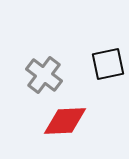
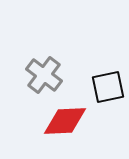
black square: moved 23 px down
